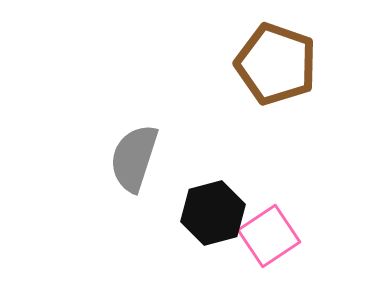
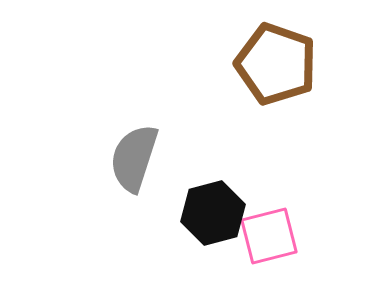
pink square: rotated 20 degrees clockwise
